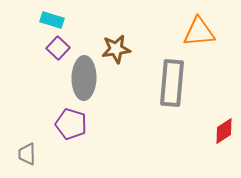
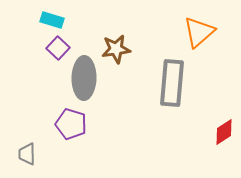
orange triangle: rotated 36 degrees counterclockwise
red diamond: moved 1 px down
